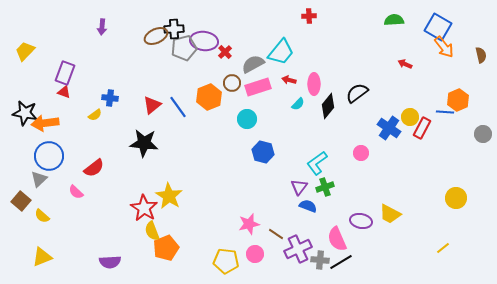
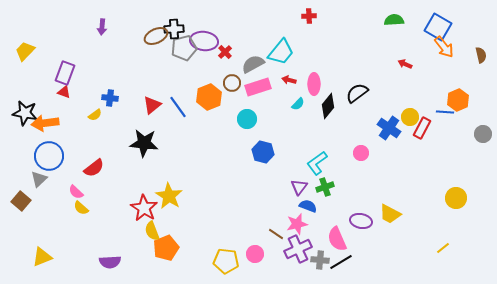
yellow semicircle at (42, 216): moved 39 px right, 8 px up
pink star at (249, 224): moved 48 px right
